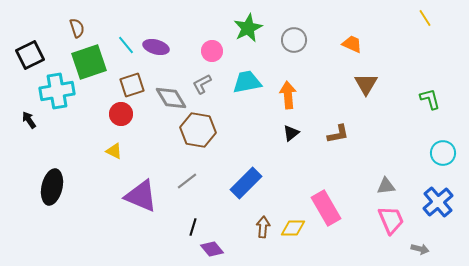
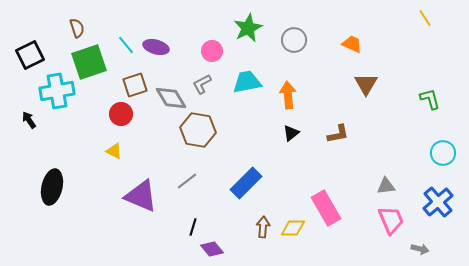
brown square: moved 3 px right
